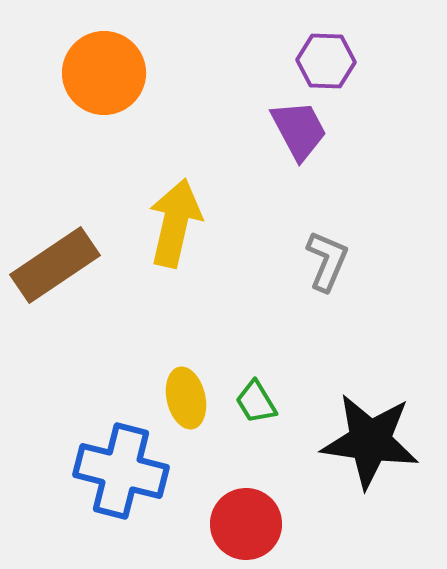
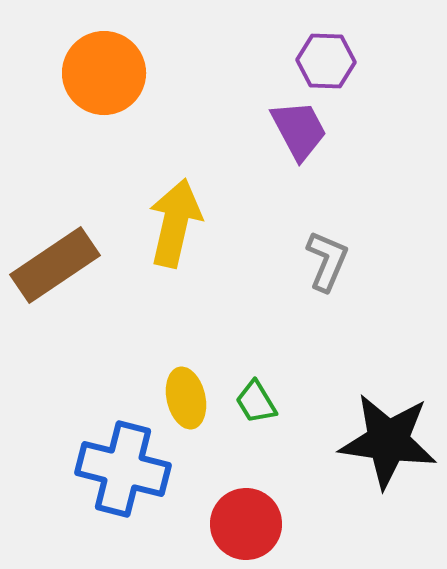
black star: moved 18 px right
blue cross: moved 2 px right, 2 px up
